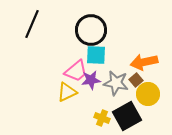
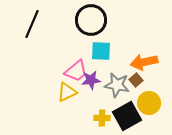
black circle: moved 10 px up
cyan square: moved 5 px right, 4 px up
gray star: moved 1 px right, 2 px down
yellow circle: moved 1 px right, 9 px down
yellow cross: rotated 21 degrees counterclockwise
